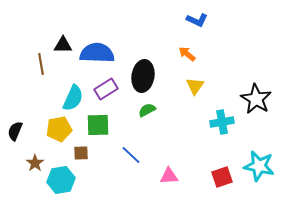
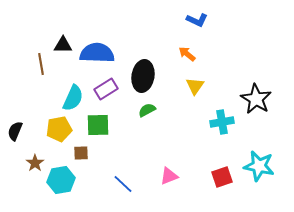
blue line: moved 8 px left, 29 px down
pink triangle: rotated 18 degrees counterclockwise
